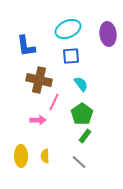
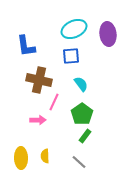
cyan ellipse: moved 6 px right
yellow ellipse: moved 2 px down
